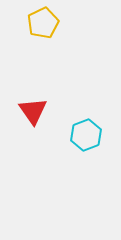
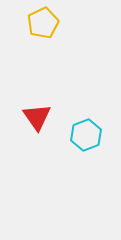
red triangle: moved 4 px right, 6 px down
